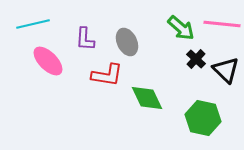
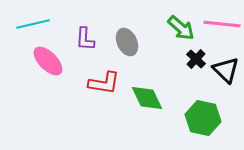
red L-shape: moved 3 px left, 8 px down
